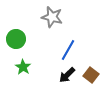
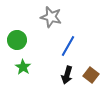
gray star: moved 1 px left
green circle: moved 1 px right, 1 px down
blue line: moved 4 px up
black arrow: rotated 30 degrees counterclockwise
